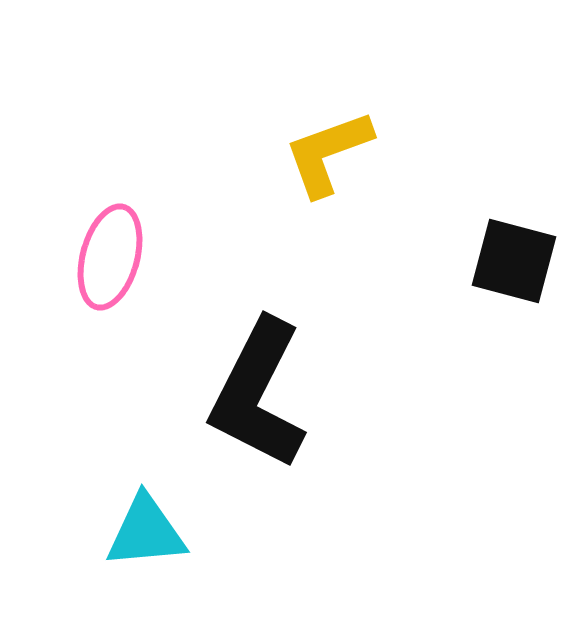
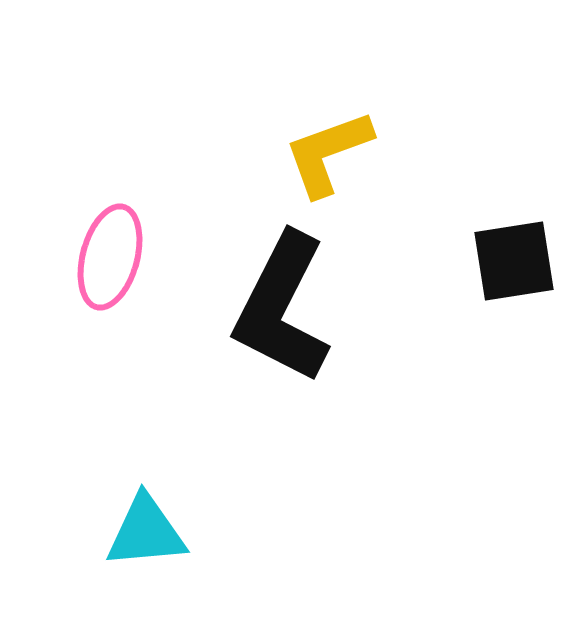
black square: rotated 24 degrees counterclockwise
black L-shape: moved 24 px right, 86 px up
